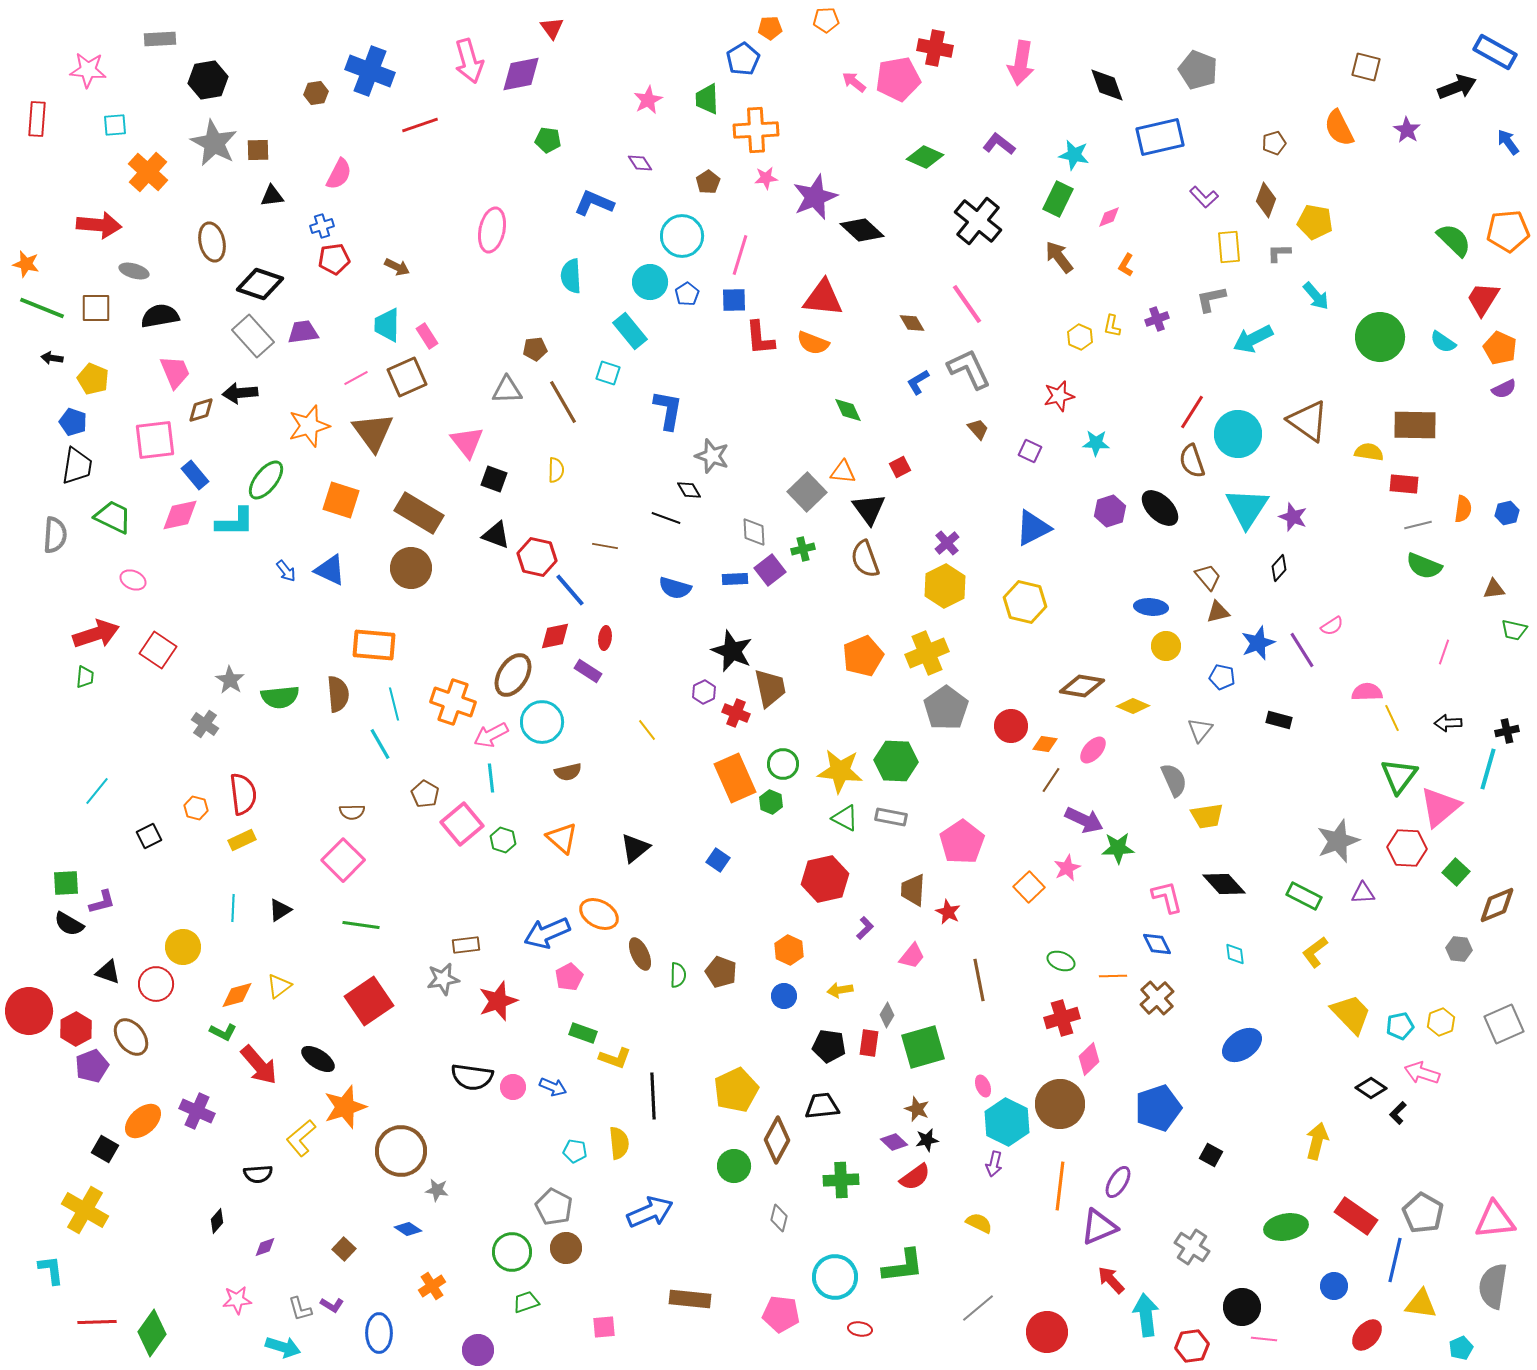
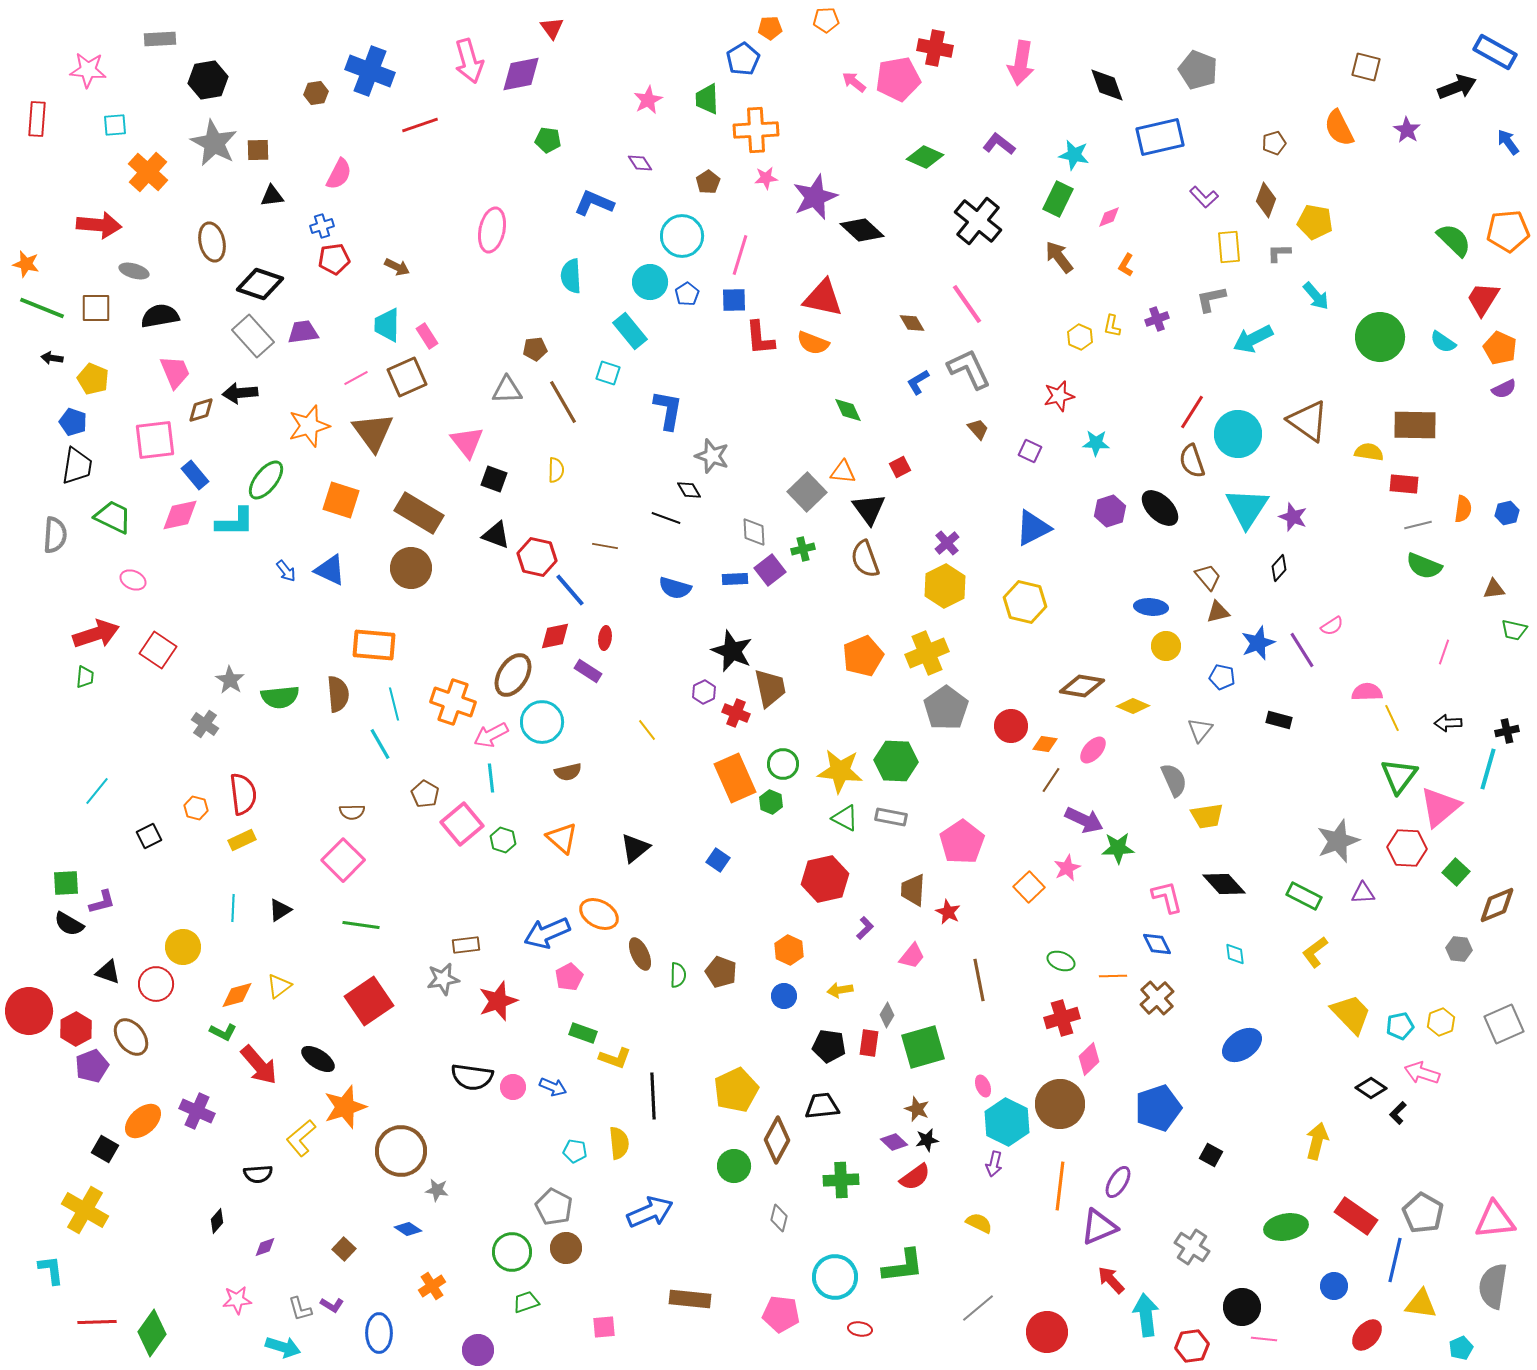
red triangle at (823, 298): rotated 6 degrees clockwise
